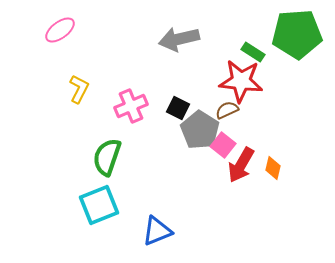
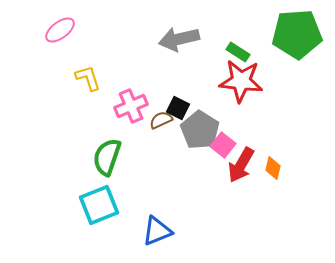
green rectangle: moved 15 px left
yellow L-shape: moved 9 px right, 11 px up; rotated 44 degrees counterclockwise
brown semicircle: moved 66 px left, 10 px down
